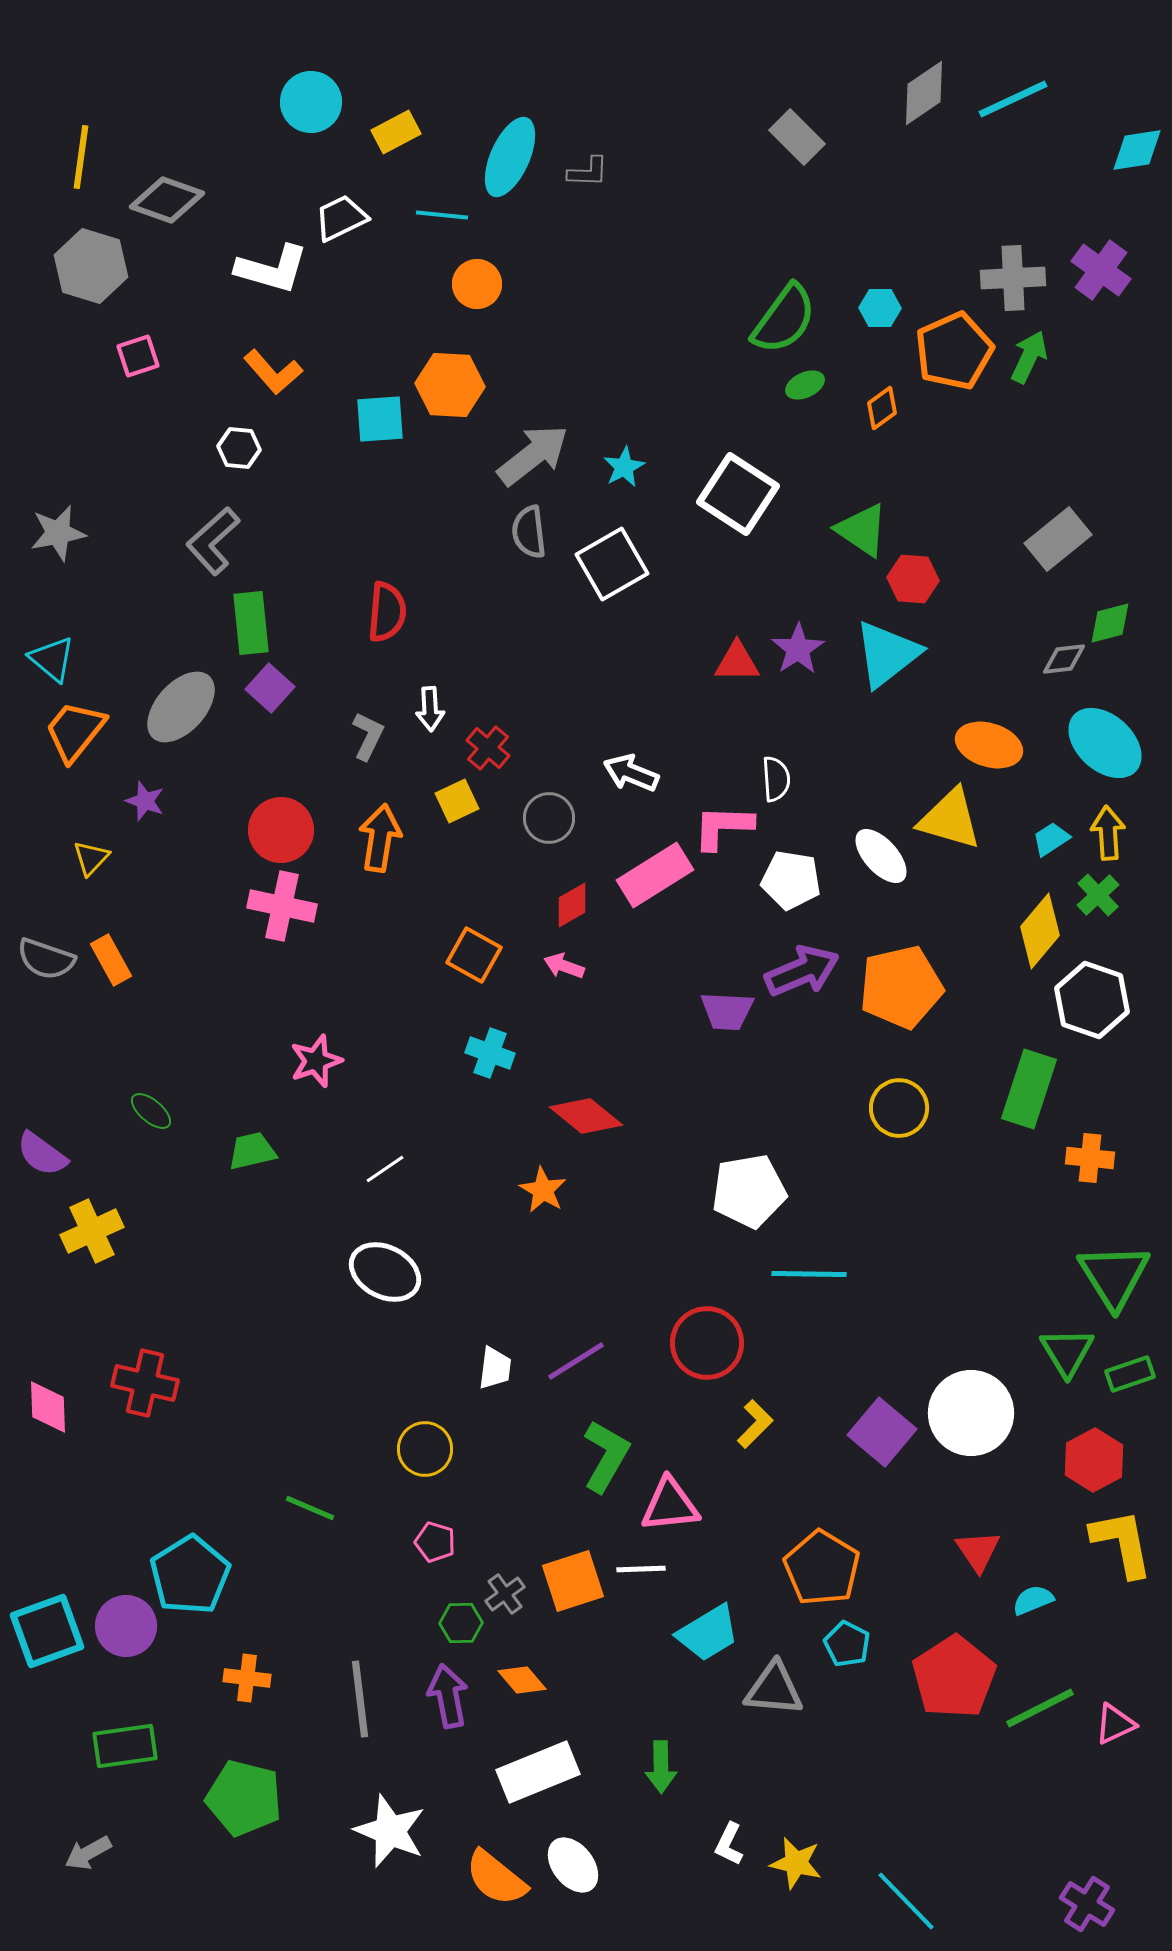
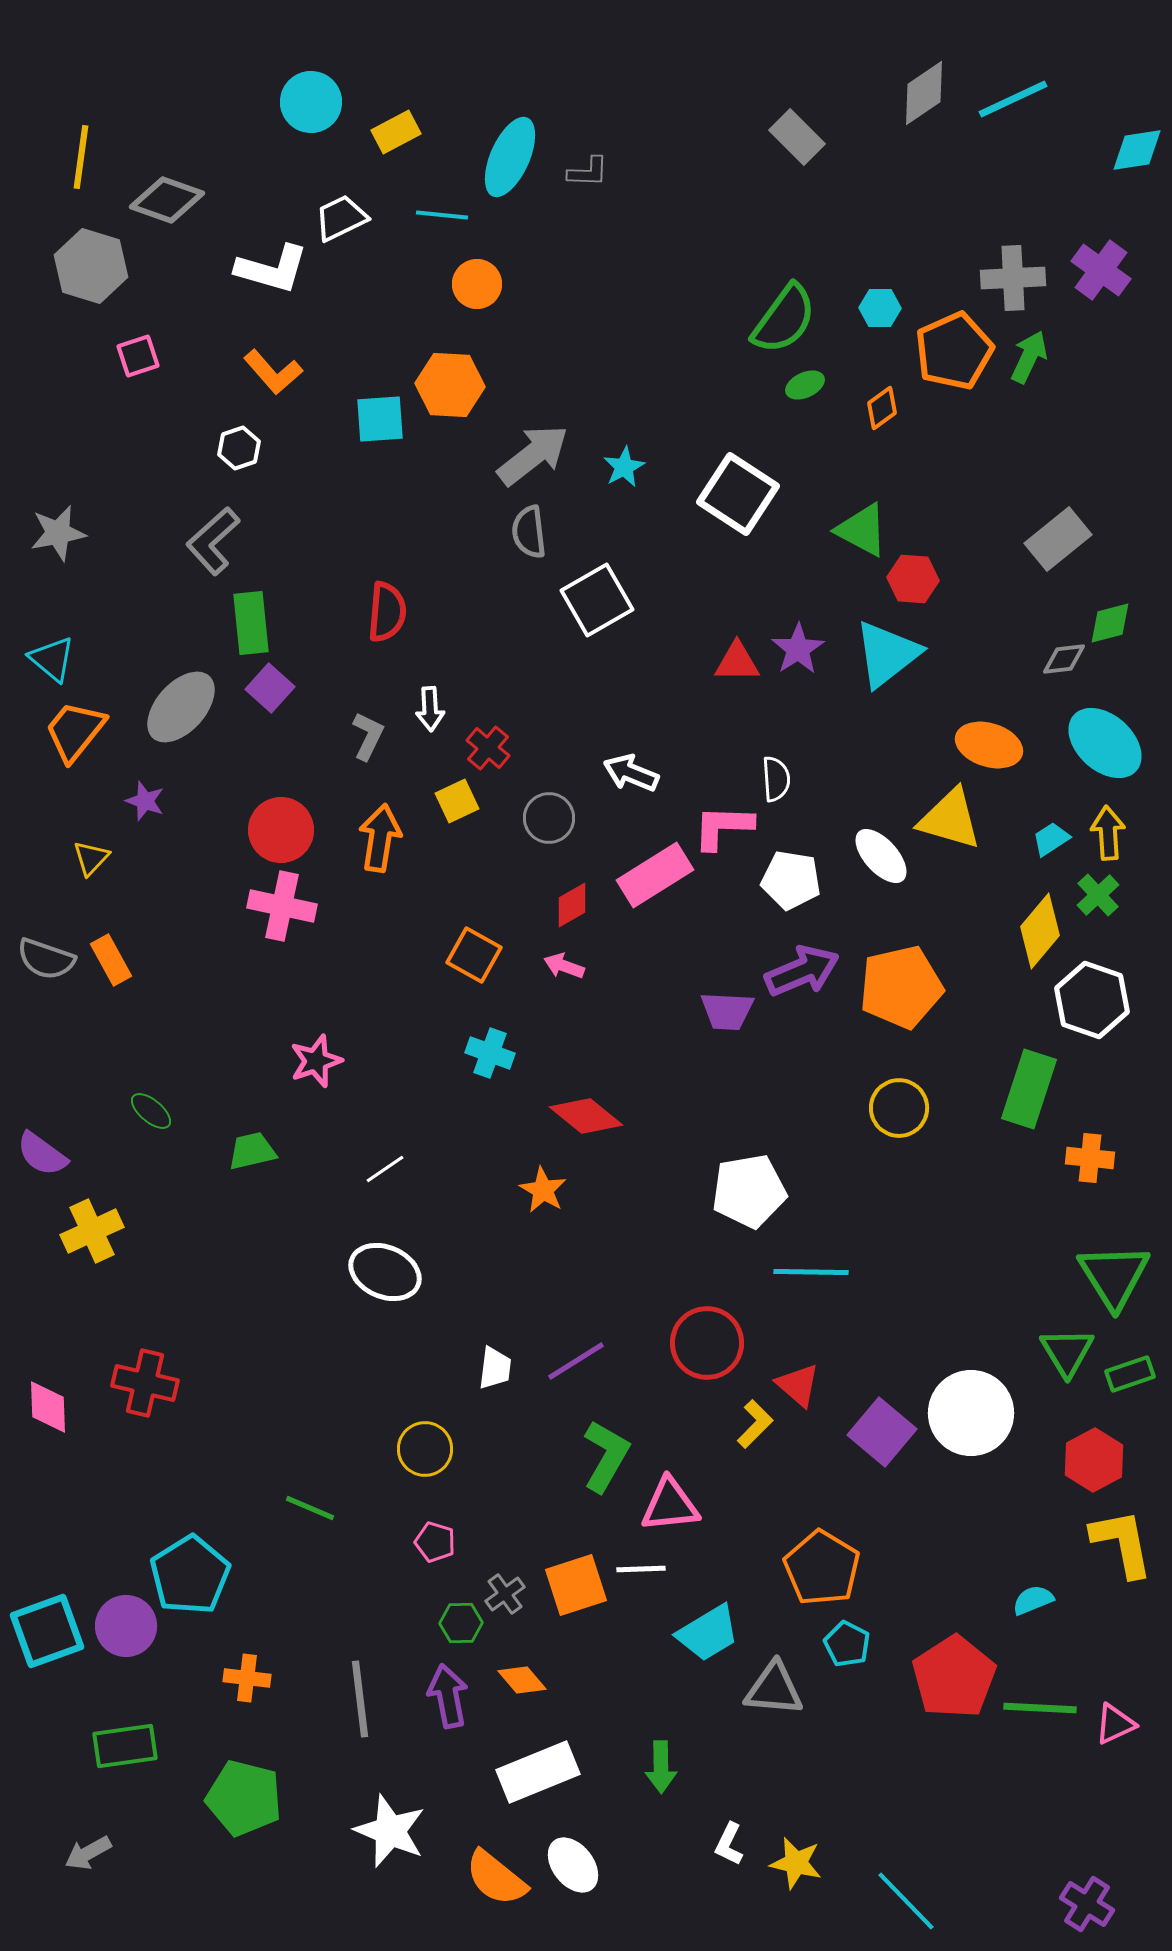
white hexagon at (239, 448): rotated 24 degrees counterclockwise
green triangle at (862, 530): rotated 6 degrees counterclockwise
white square at (612, 564): moved 15 px left, 36 px down
white ellipse at (385, 1272): rotated 4 degrees counterclockwise
cyan line at (809, 1274): moved 2 px right, 2 px up
red triangle at (978, 1551): moved 180 px left, 166 px up; rotated 15 degrees counterclockwise
orange square at (573, 1581): moved 3 px right, 4 px down
green line at (1040, 1708): rotated 30 degrees clockwise
